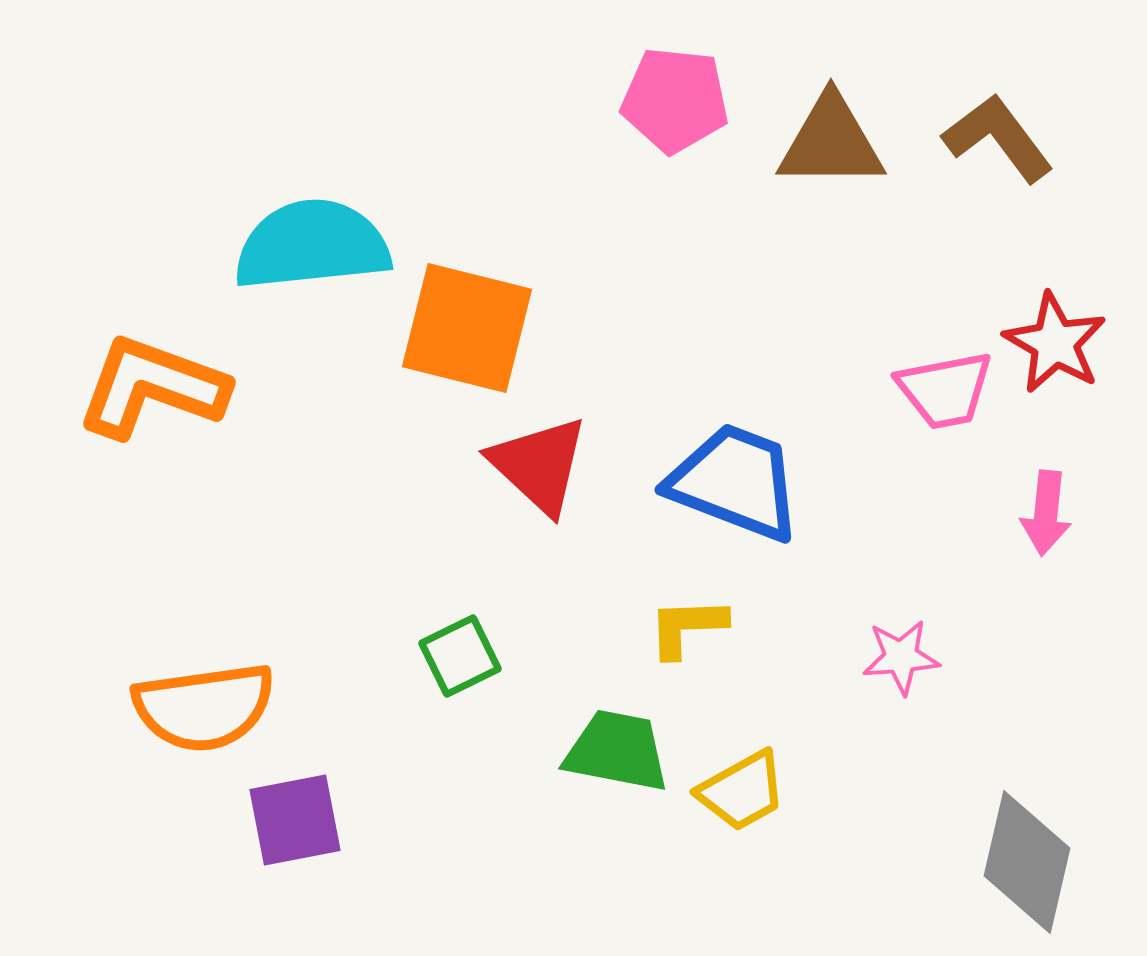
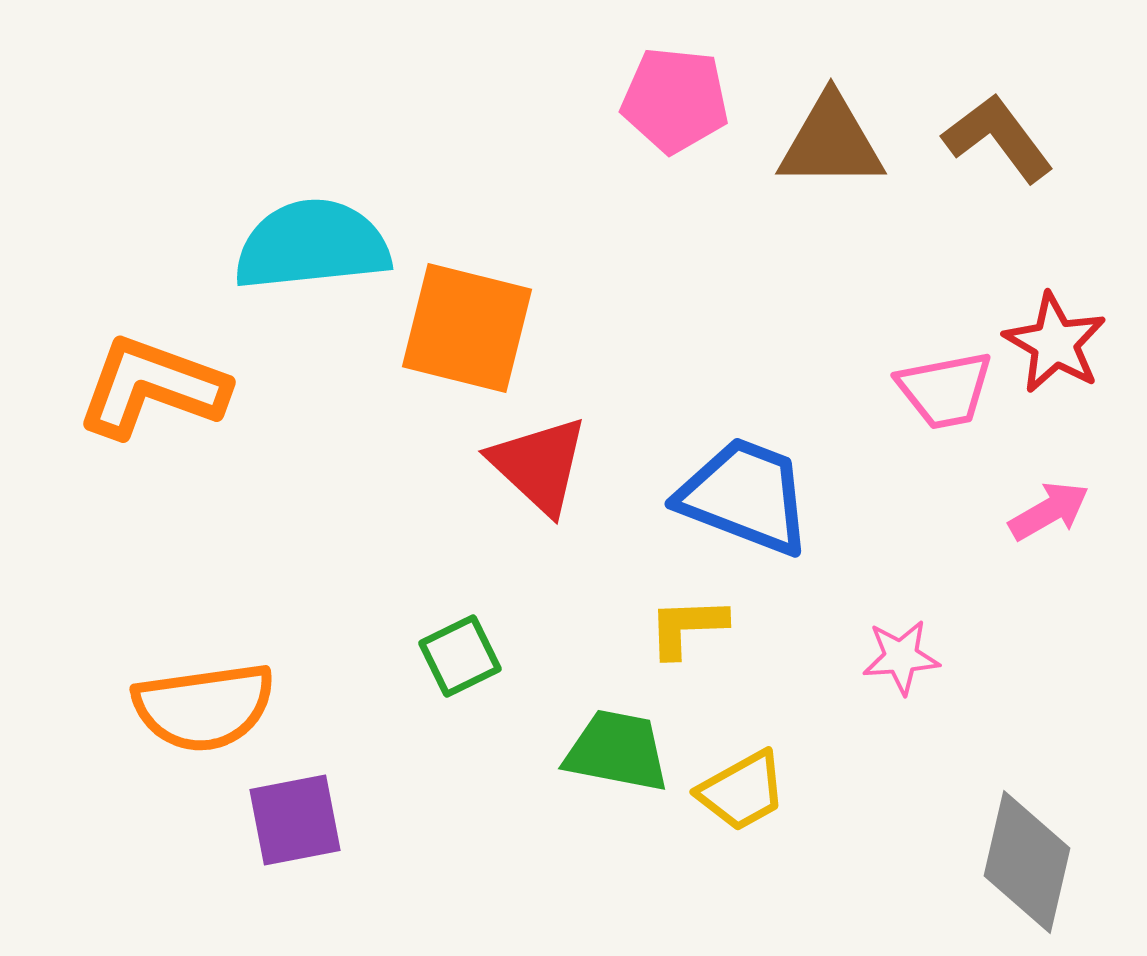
blue trapezoid: moved 10 px right, 14 px down
pink arrow: moved 3 px right, 2 px up; rotated 126 degrees counterclockwise
